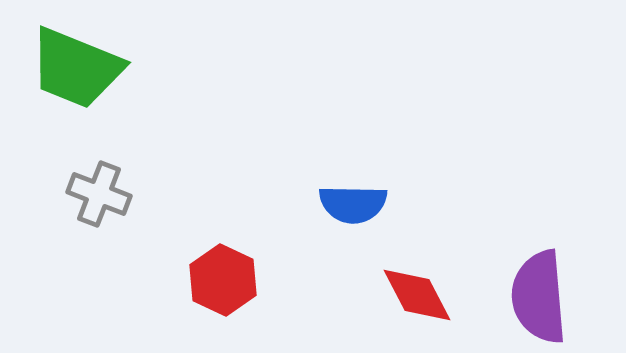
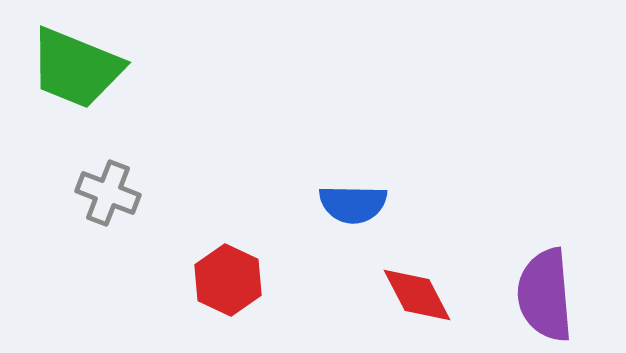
gray cross: moved 9 px right, 1 px up
red hexagon: moved 5 px right
purple semicircle: moved 6 px right, 2 px up
